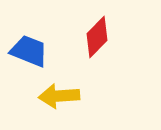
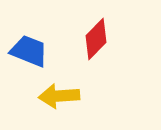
red diamond: moved 1 px left, 2 px down
